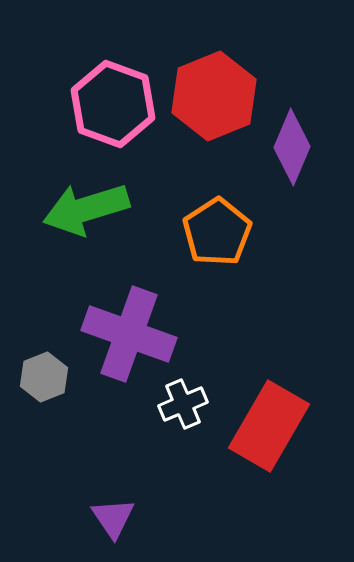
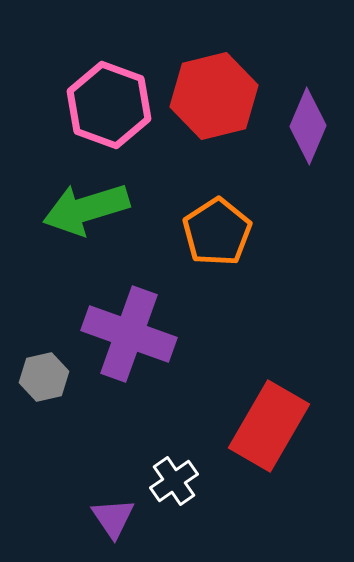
red hexagon: rotated 8 degrees clockwise
pink hexagon: moved 4 px left, 1 px down
purple diamond: moved 16 px right, 21 px up
gray hexagon: rotated 9 degrees clockwise
white cross: moved 9 px left, 77 px down; rotated 12 degrees counterclockwise
